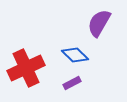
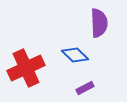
purple semicircle: rotated 148 degrees clockwise
purple rectangle: moved 13 px right, 5 px down
